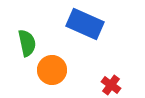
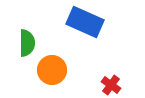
blue rectangle: moved 2 px up
green semicircle: rotated 12 degrees clockwise
